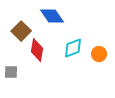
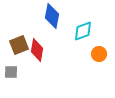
blue diamond: rotated 45 degrees clockwise
brown square: moved 2 px left, 14 px down; rotated 24 degrees clockwise
cyan diamond: moved 10 px right, 17 px up
